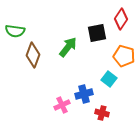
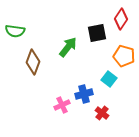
brown diamond: moved 7 px down
red cross: rotated 24 degrees clockwise
